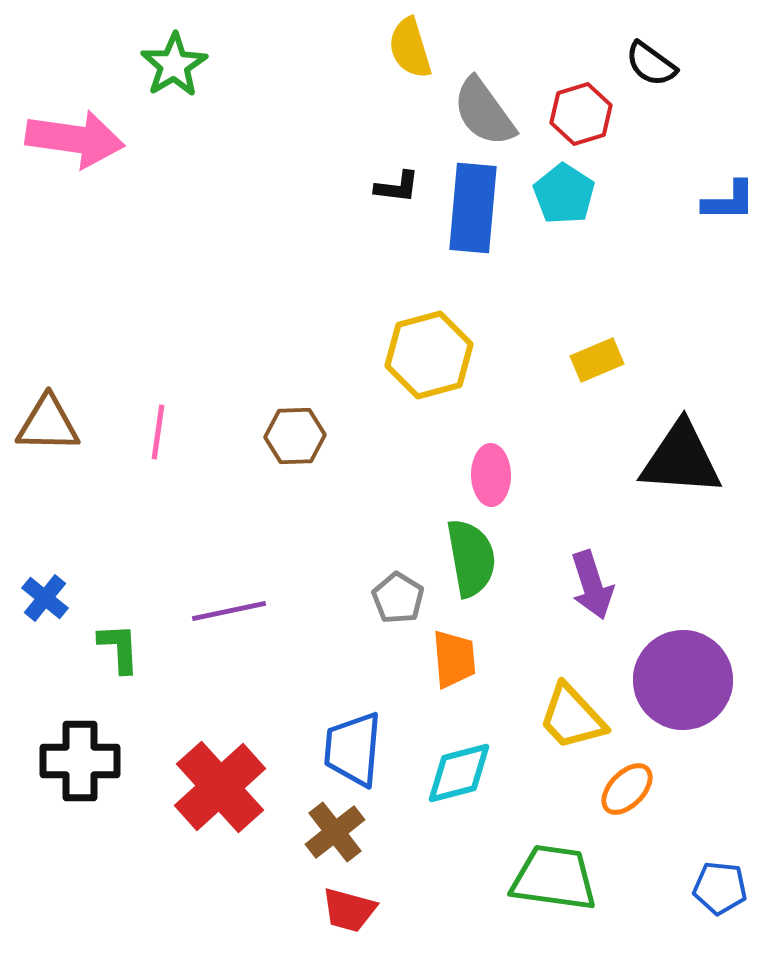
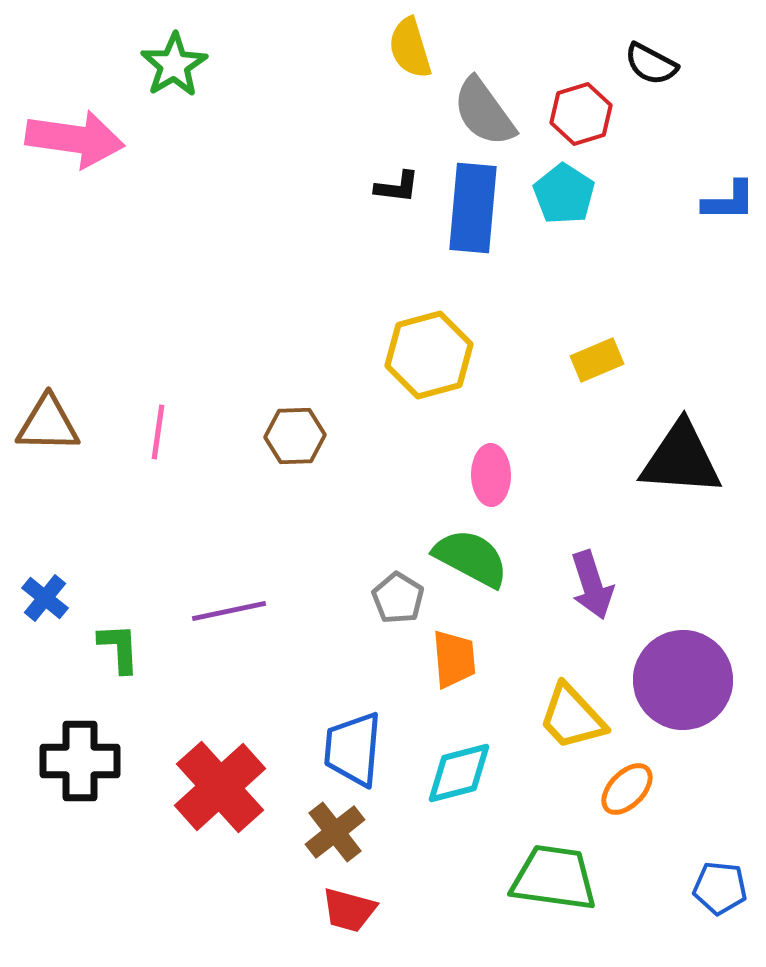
black semicircle: rotated 8 degrees counterclockwise
green semicircle: rotated 52 degrees counterclockwise
